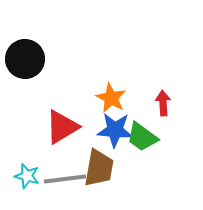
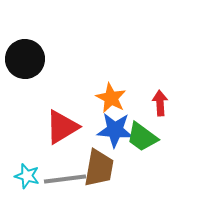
red arrow: moved 3 px left
